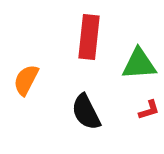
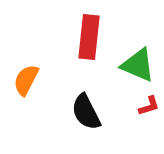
green triangle: moved 1 px left, 1 px down; rotated 27 degrees clockwise
red L-shape: moved 4 px up
